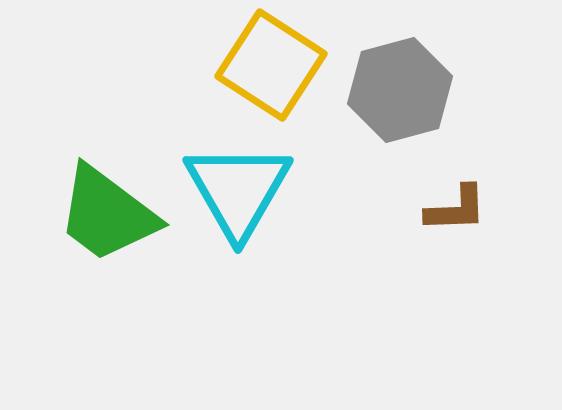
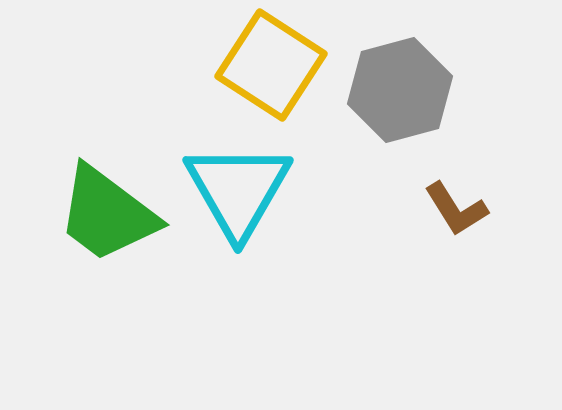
brown L-shape: rotated 60 degrees clockwise
